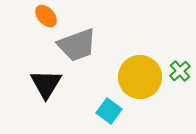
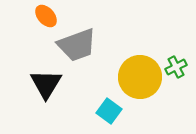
green cross: moved 4 px left, 4 px up; rotated 15 degrees clockwise
